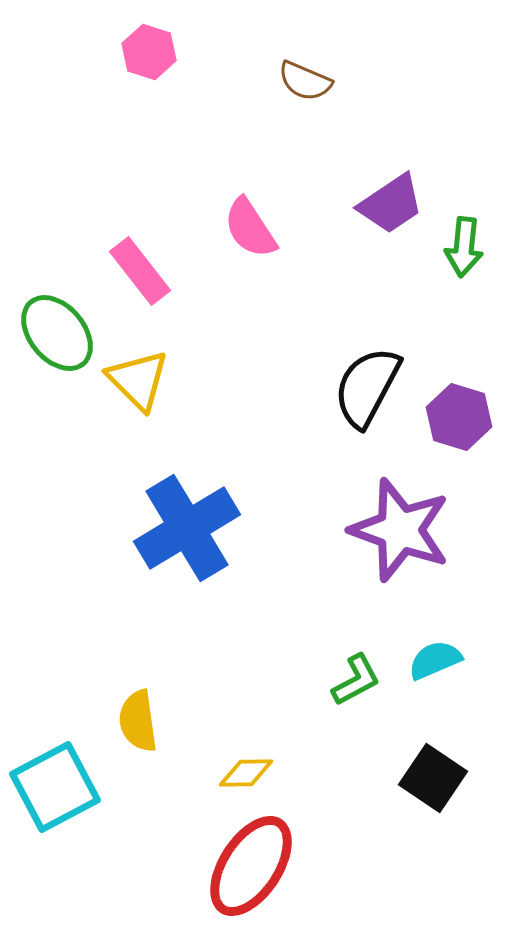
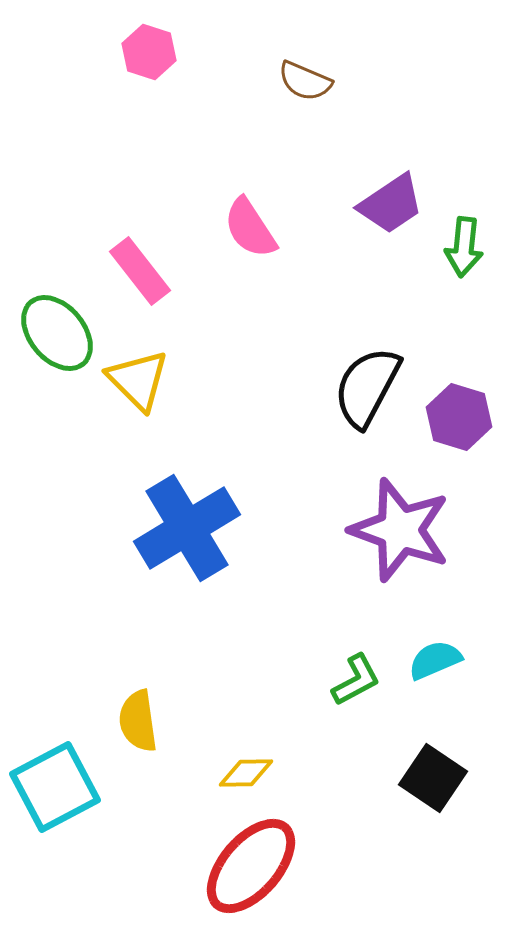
red ellipse: rotated 8 degrees clockwise
